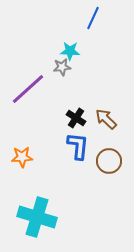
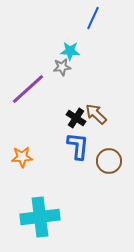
brown arrow: moved 10 px left, 5 px up
cyan cross: moved 3 px right; rotated 24 degrees counterclockwise
